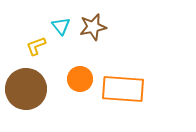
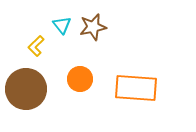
cyan triangle: moved 1 px right, 1 px up
yellow L-shape: rotated 25 degrees counterclockwise
orange rectangle: moved 13 px right, 1 px up
